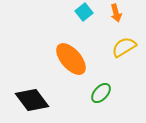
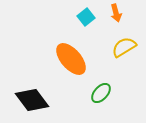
cyan square: moved 2 px right, 5 px down
